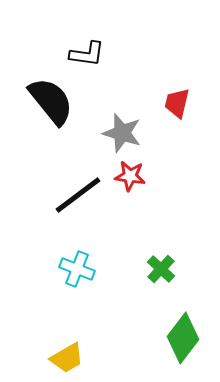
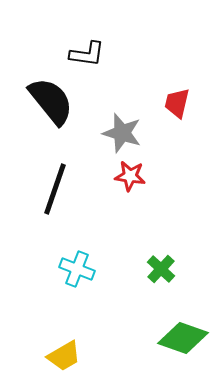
black line: moved 23 px left, 6 px up; rotated 34 degrees counterclockwise
green diamond: rotated 72 degrees clockwise
yellow trapezoid: moved 3 px left, 2 px up
